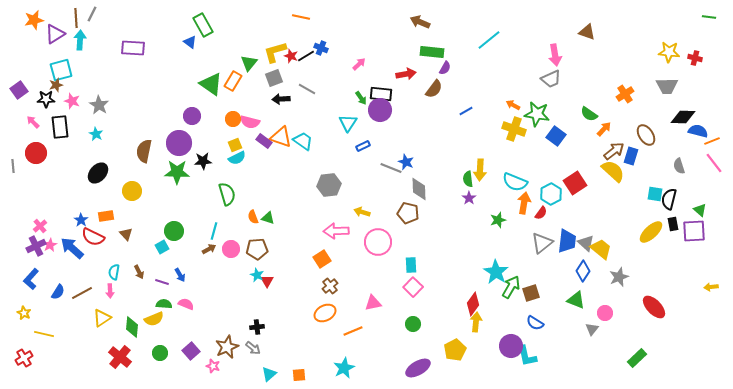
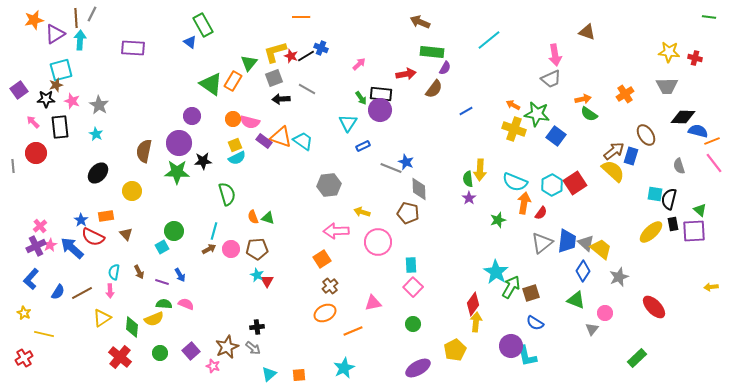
orange line at (301, 17): rotated 12 degrees counterclockwise
orange arrow at (604, 129): moved 21 px left, 30 px up; rotated 35 degrees clockwise
cyan hexagon at (551, 194): moved 1 px right, 9 px up
